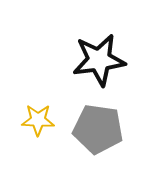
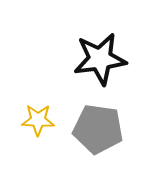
black star: moved 1 px right, 1 px up
